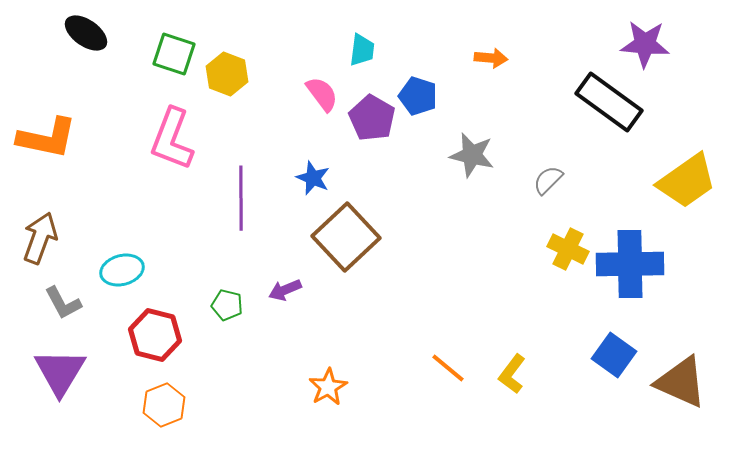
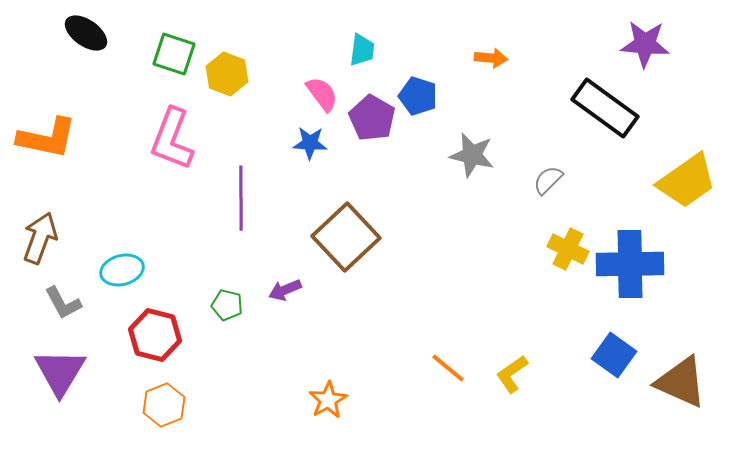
black rectangle: moved 4 px left, 6 px down
blue star: moved 3 px left, 35 px up; rotated 20 degrees counterclockwise
yellow L-shape: rotated 18 degrees clockwise
orange star: moved 13 px down
